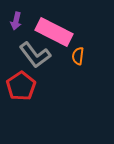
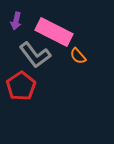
orange semicircle: rotated 48 degrees counterclockwise
